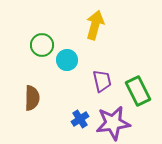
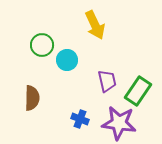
yellow arrow: rotated 140 degrees clockwise
purple trapezoid: moved 5 px right
green rectangle: rotated 60 degrees clockwise
blue cross: rotated 36 degrees counterclockwise
purple star: moved 6 px right; rotated 16 degrees clockwise
